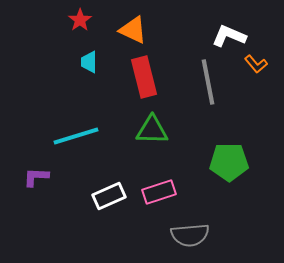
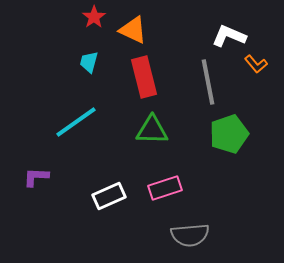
red star: moved 14 px right, 3 px up
cyan trapezoid: rotated 15 degrees clockwise
cyan line: moved 14 px up; rotated 18 degrees counterclockwise
green pentagon: moved 28 px up; rotated 18 degrees counterclockwise
pink rectangle: moved 6 px right, 4 px up
